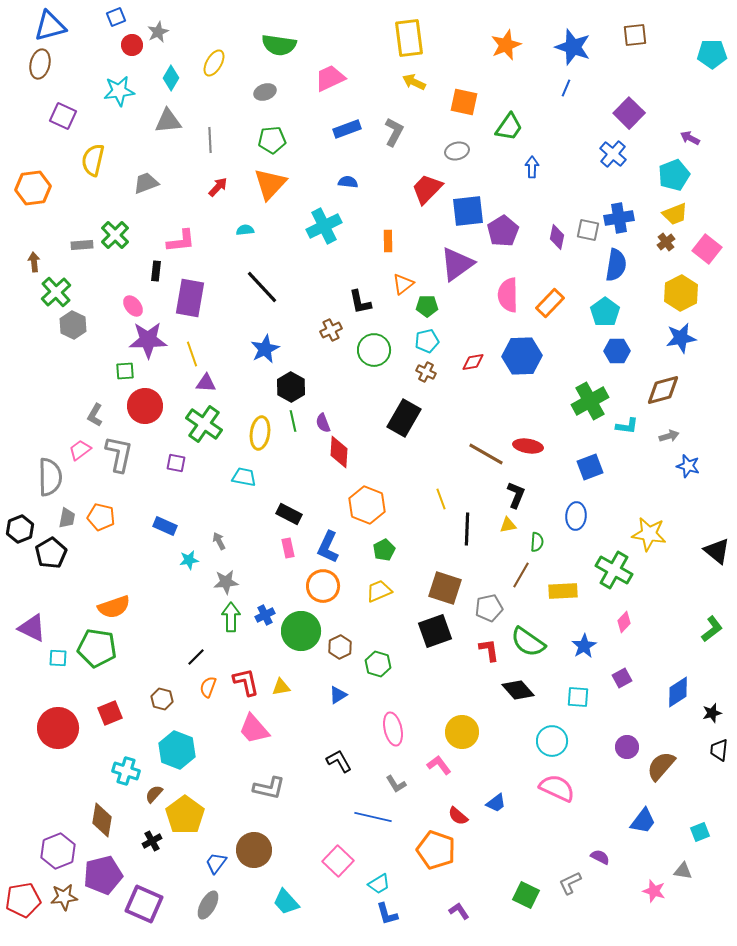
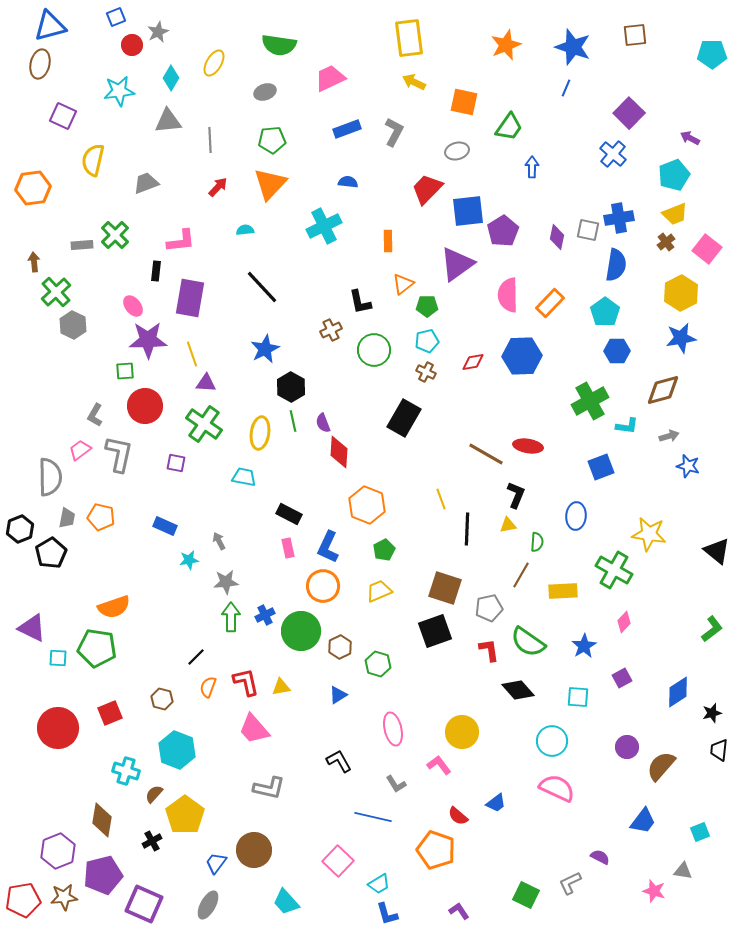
blue square at (590, 467): moved 11 px right
